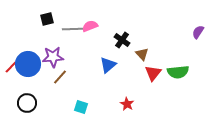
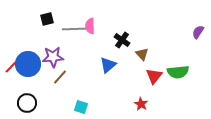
pink semicircle: rotated 70 degrees counterclockwise
red triangle: moved 1 px right, 3 px down
red star: moved 14 px right
